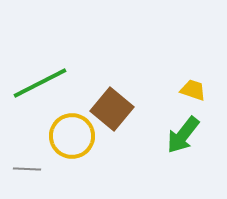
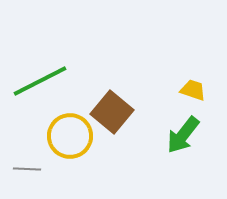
green line: moved 2 px up
brown square: moved 3 px down
yellow circle: moved 2 px left
